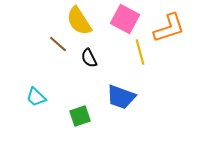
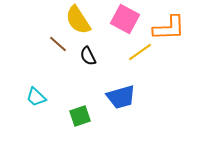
yellow semicircle: moved 1 px left, 1 px up
orange L-shape: rotated 16 degrees clockwise
yellow line: rotated 70 degrees clockwise
black semicircle: moved 1 px left, 2 px up
blue trapezoid: rotated 36 degrees counterclockwise
